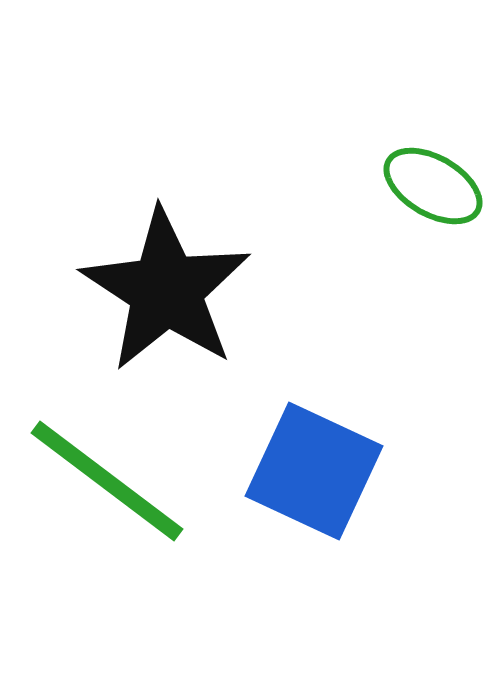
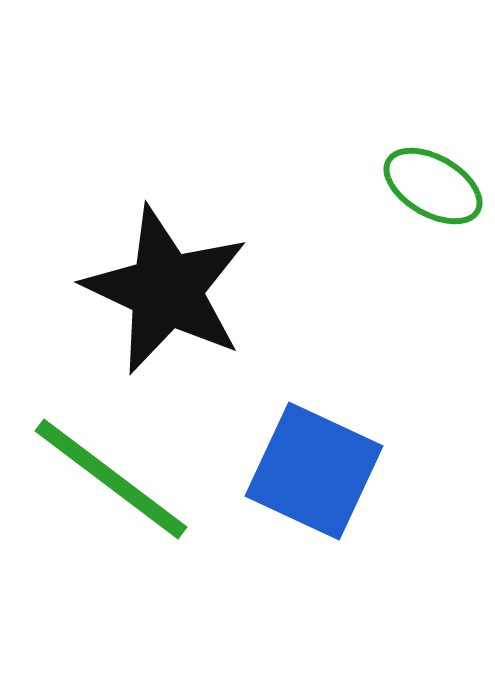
black star: rotated 8 degrees counterclockwise
green line: moved 4 px right, 2 px up
